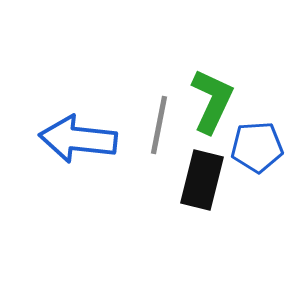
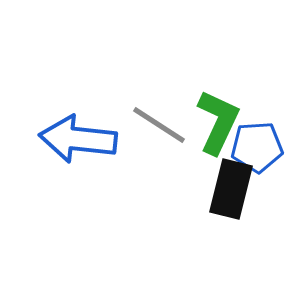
green L-shape: moved 6 px right, 21 px down
gray line: rotated 68 degrees counterclockwise
black rectangle: moved 29 px right, 9 px down
